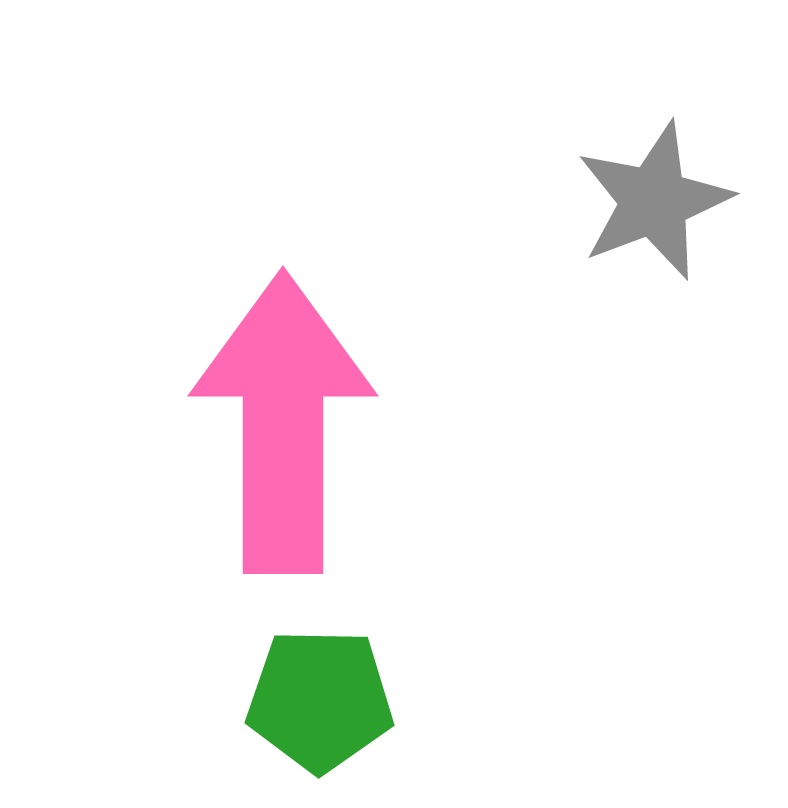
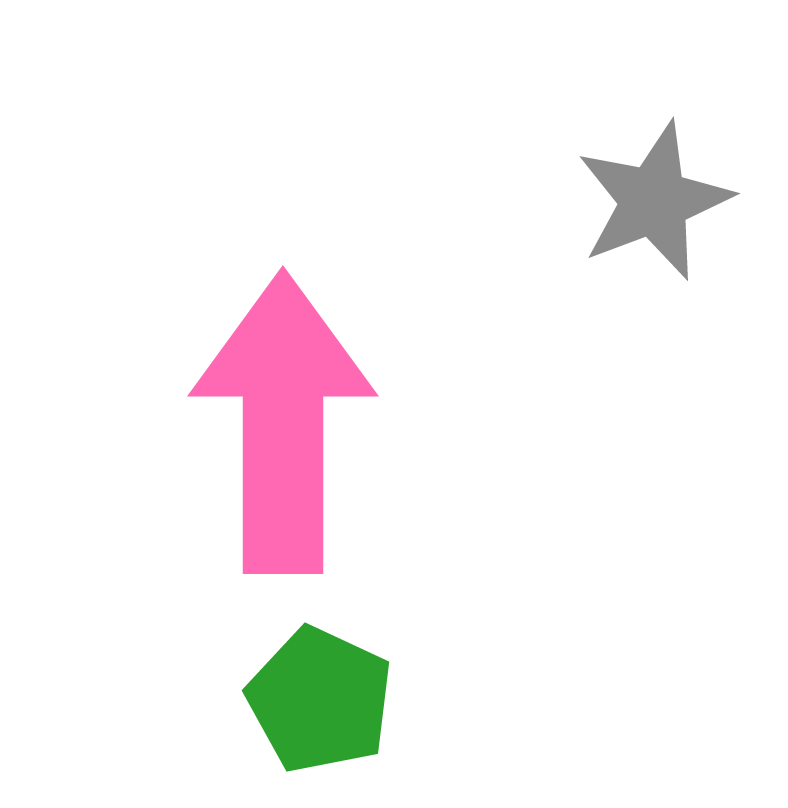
green pentagon: rotated 24 degrees clockwise
